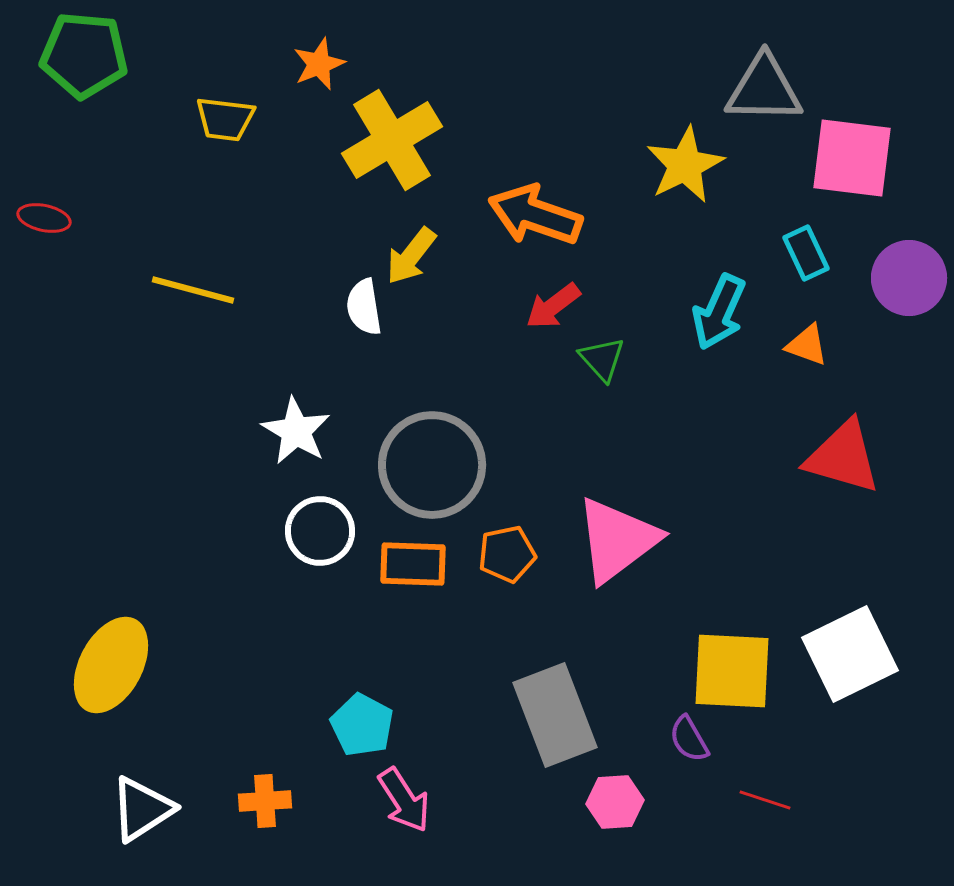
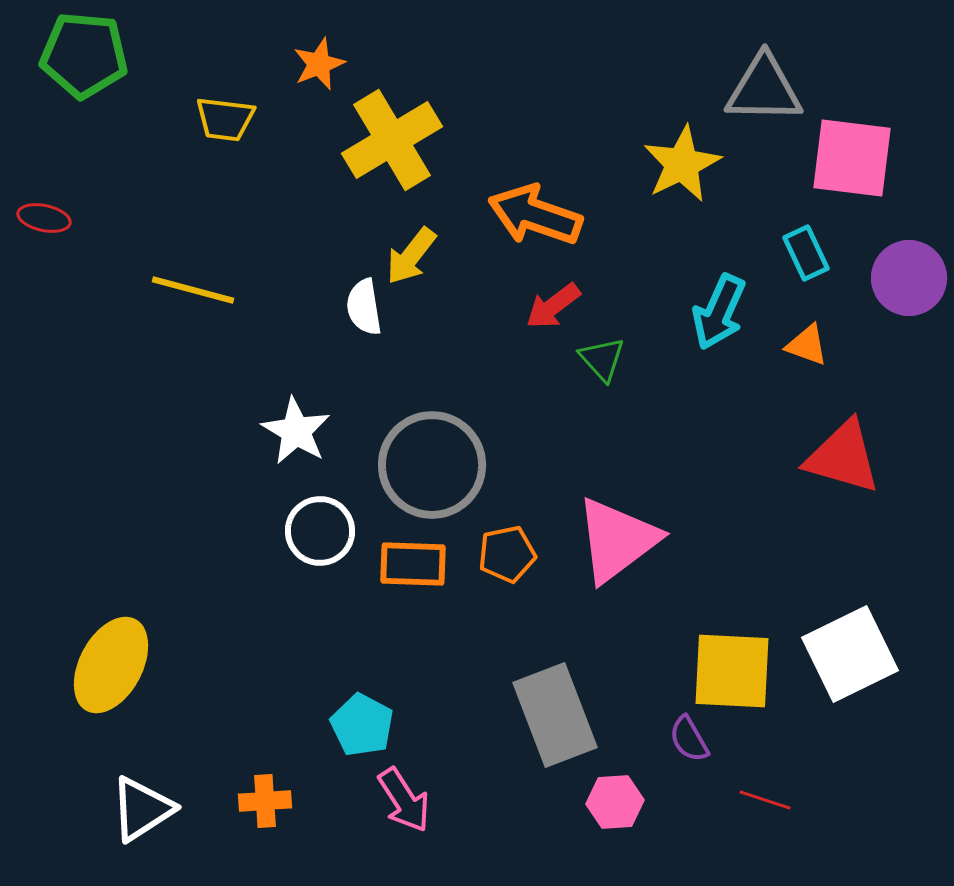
yellow star: moved 3 px left, 1 px up
